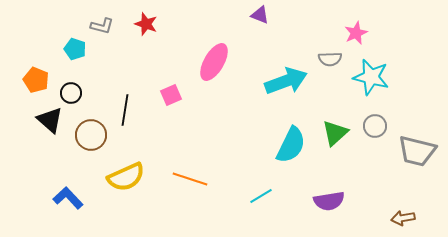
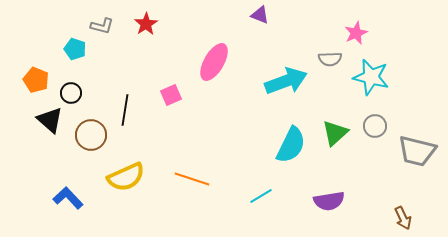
red star: rotated 20 degrees clockwise
orange line: moved 2 px right
brown arrow: rotated 105 degrees counterclockwise
